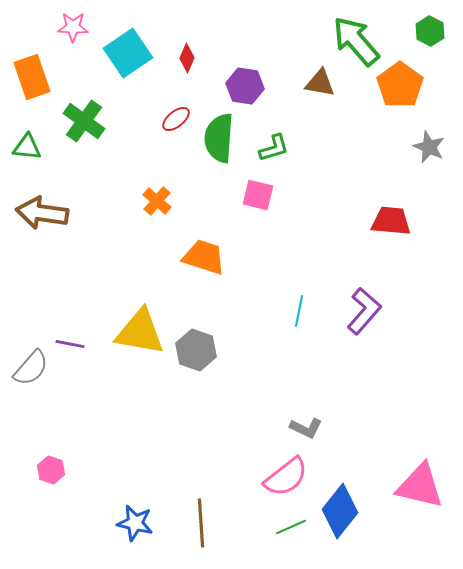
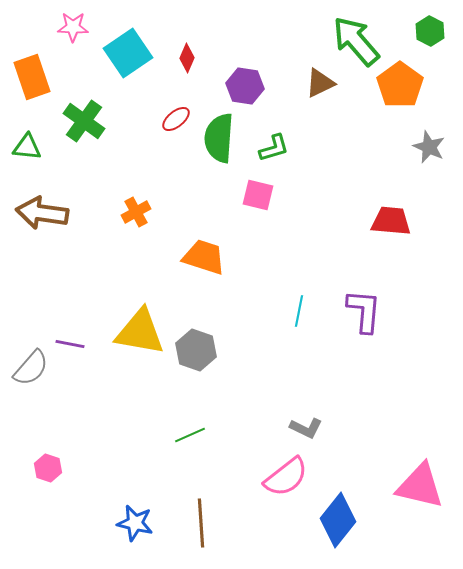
brown triangle: rotated 36 degrees counterclockwise
orange cross: moved 21 px left, 11 px down; rotated 20 degrees clockwise
purple L-shape: rotated 36 degrees counterclockwise
pink hexagon: moved 3 px left, 2 px up
blue diamond: moved 2 px left, 9 px down
green line: moved 101 px left, 92 px up
